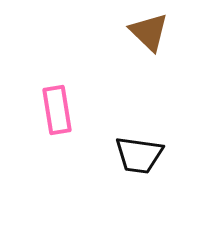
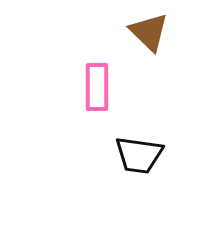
pink rectangle: moved 40 px right, 23 px up; rotated 9 degrees clockwise
